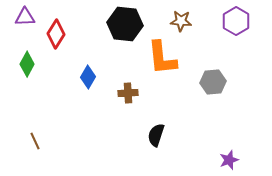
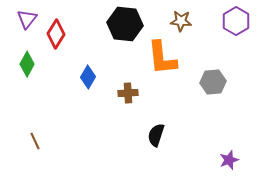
purple triangle: moved 2 px right, 2 px down; rotated 50 degrees counterclockwise
